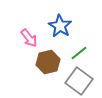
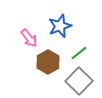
blue star: rotated 20 degrees clockwise
brown hexagon: rotated 15 degrees counterclockwise
gray square: rotated 8 degrees clockwise
